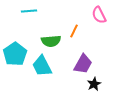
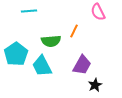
pink semicircle: moved 1 px left, 3 px up
cyan pentagon: moved 1 px right
purple trapezoid: moved 1 px left, 1 px down
black star: moved 1 px right, 1 px down
